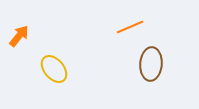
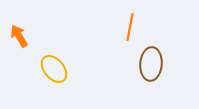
orange line: rotated 56 degrees counterclockwise
orange arrow: rotated 70 degrees counterclockwise
